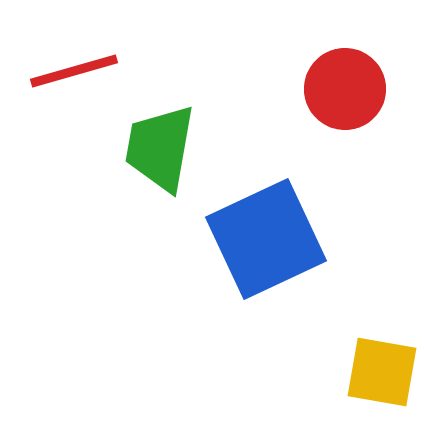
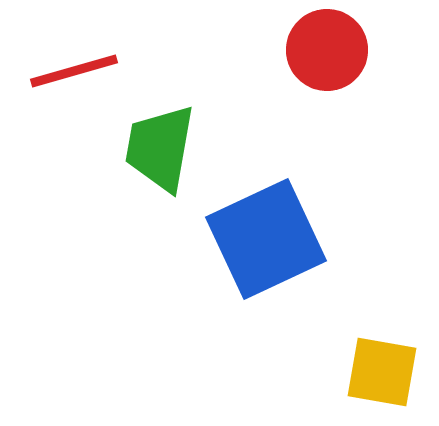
red circle: moved 18 px left, 39 px up
